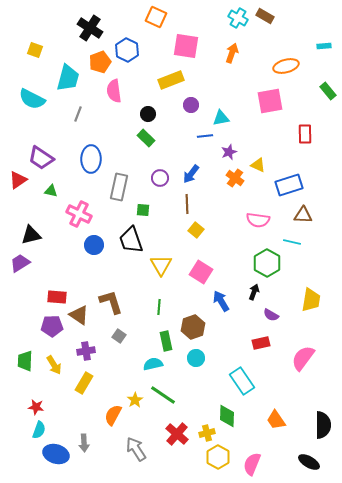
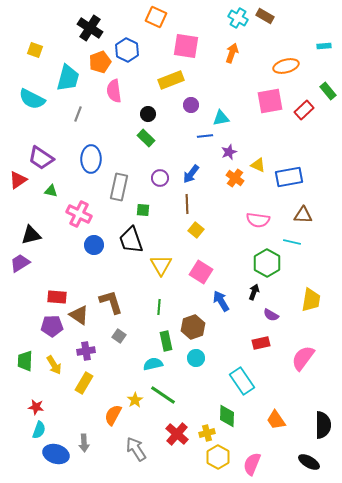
red rectangle at (305, 134): moved 1 px left, 24 px up; rotated 48 degrees clockwise
blue rectangle at (289, 185): moved 8 px up; rotated 8 degrees clockwise
